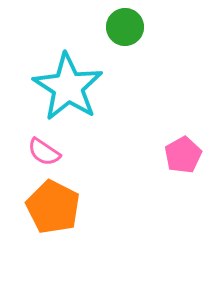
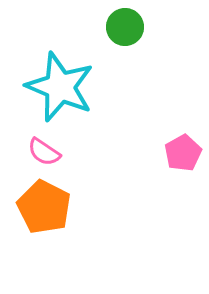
cyan star: moved 8 px left; rotated 10 degrees counterclockwise
pink pentagon: moved 2 px up
orange pentagon: moved 9 px left
